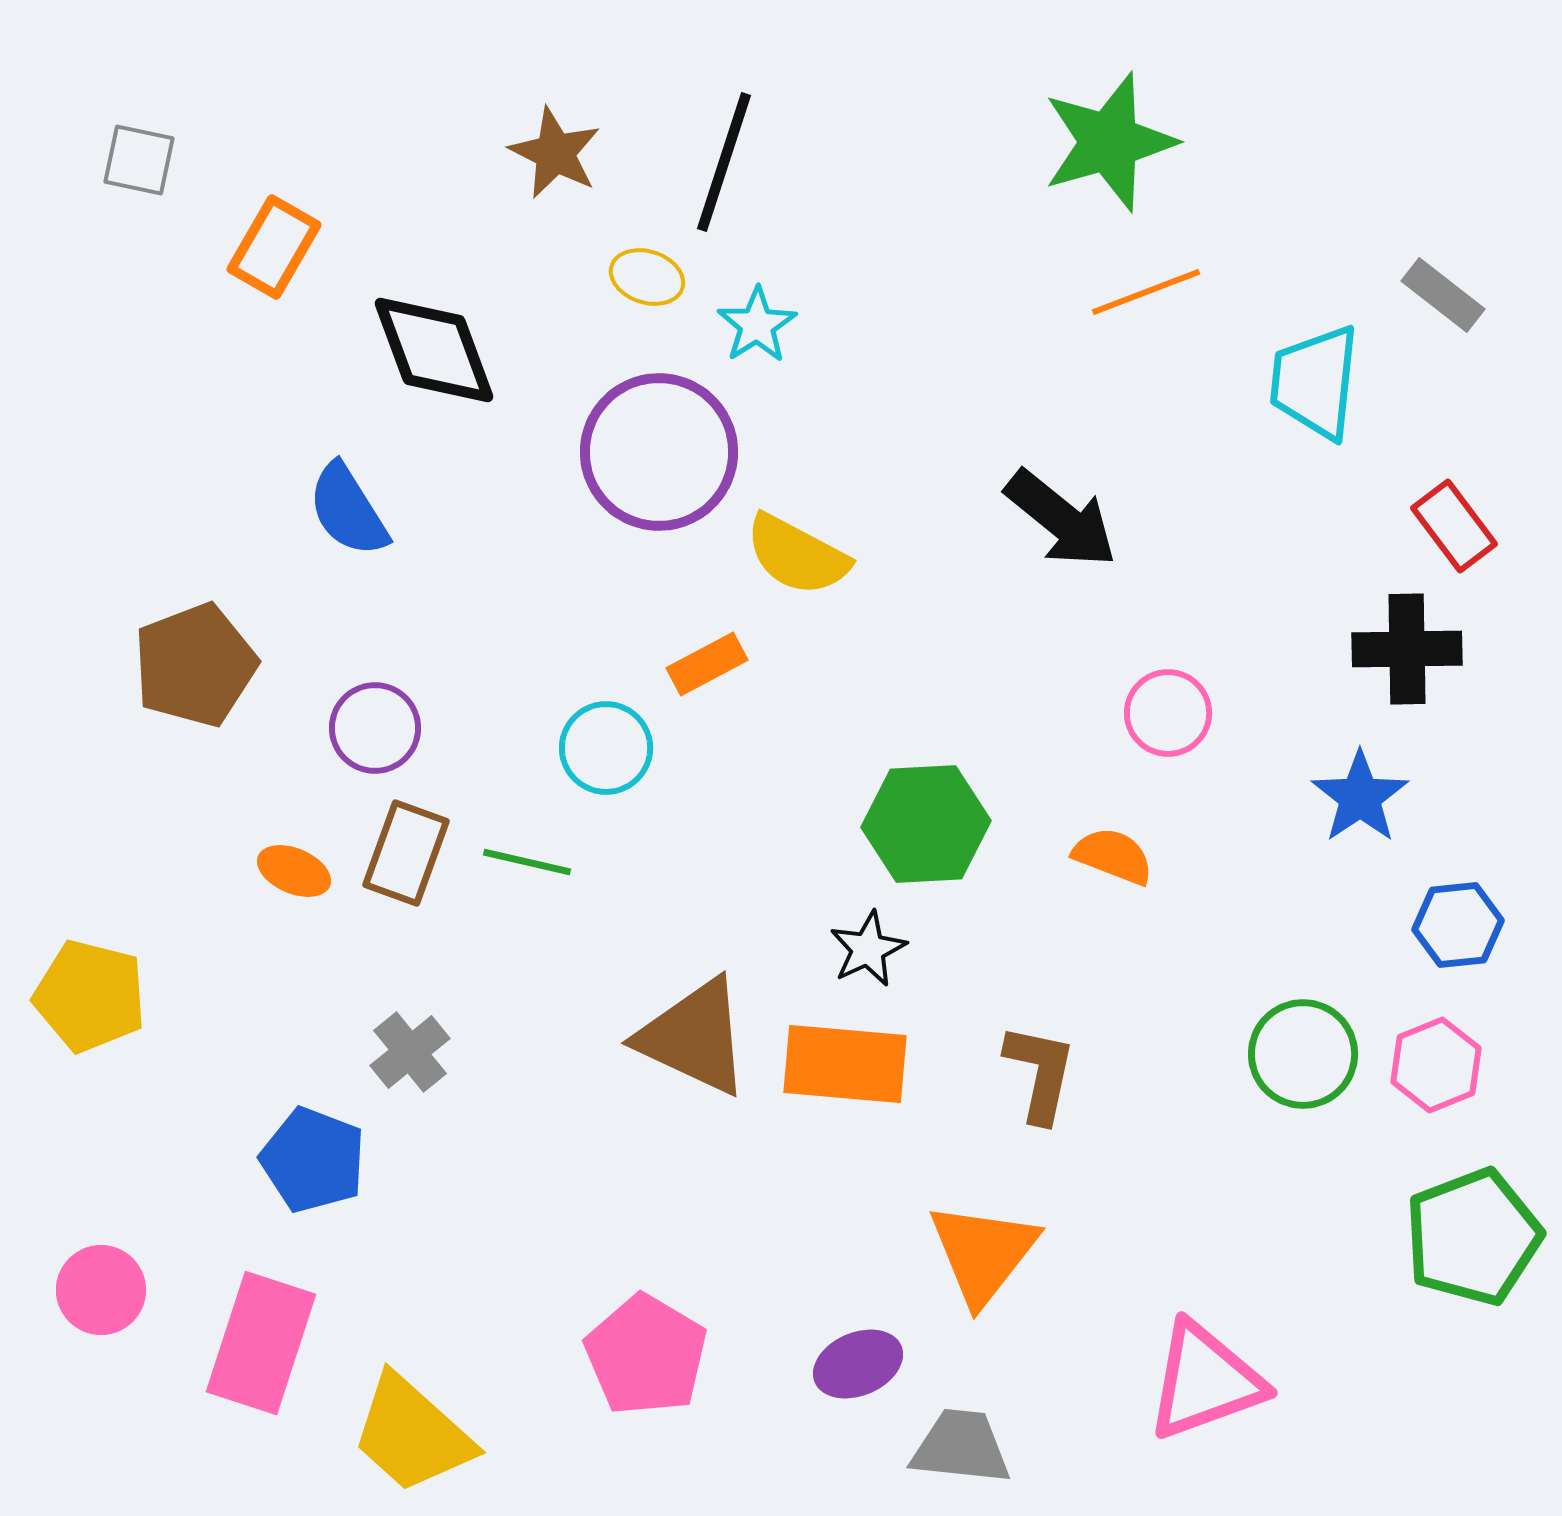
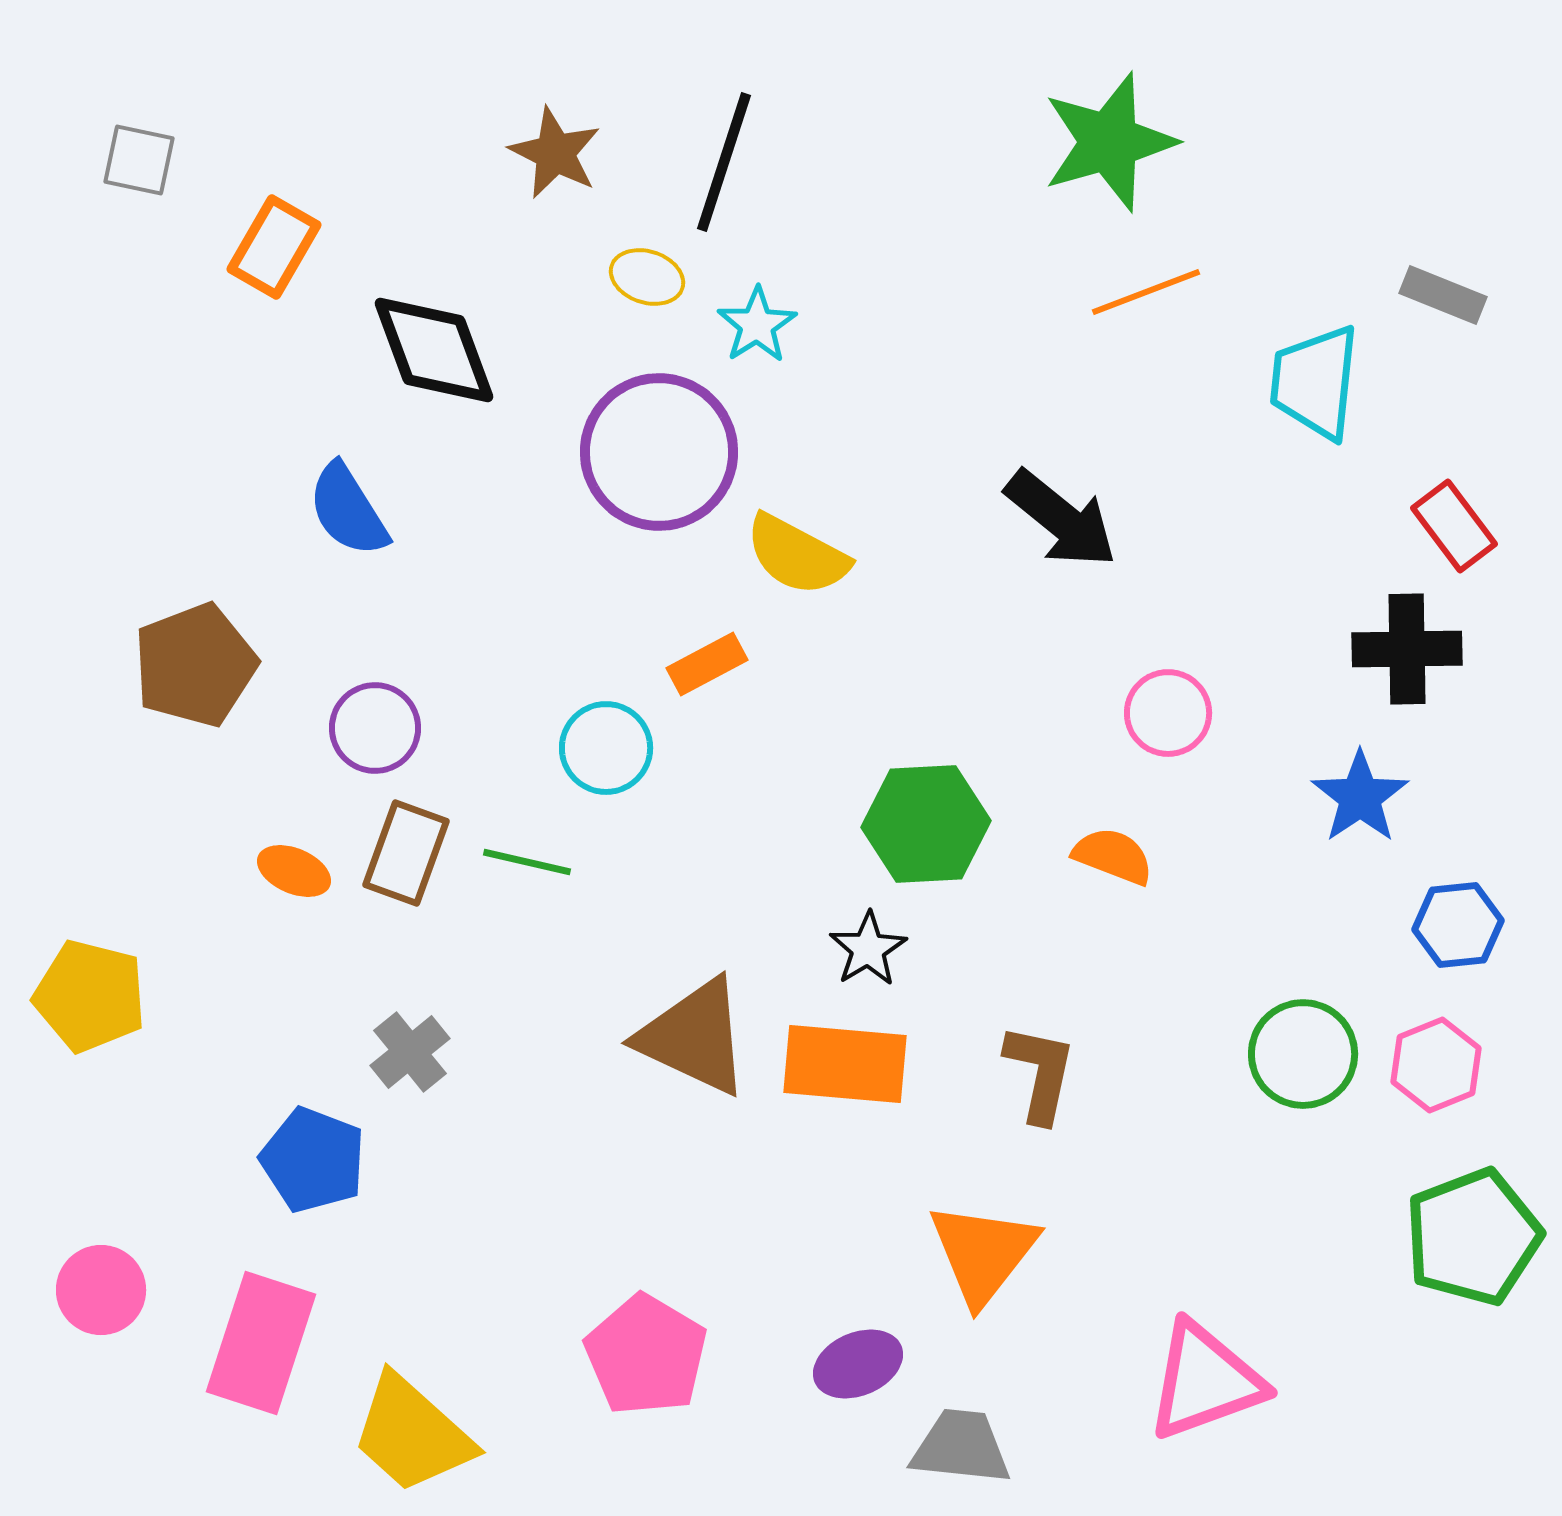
gray rectangle at (1443, 295): rotated 16 degrees counterclockwise
black star at (868, 949): rotated 6 degrees counterclockwise
